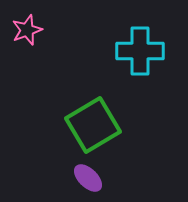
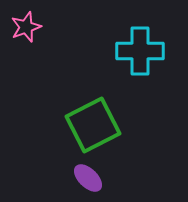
pink star: moved 1 px left, 3 px up
green square: rotated 4 degrees clockwise
